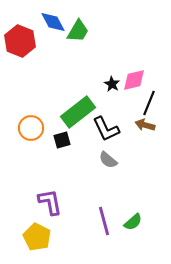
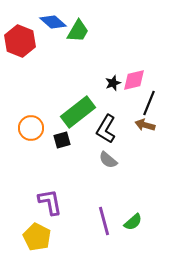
blue diamond: rotated 20 degrees counterclockwise
black star: moved 1 px right, 1 px up; rotated 21 degrees clockwise
black L-shape: rotated 56 degrees clockwise
